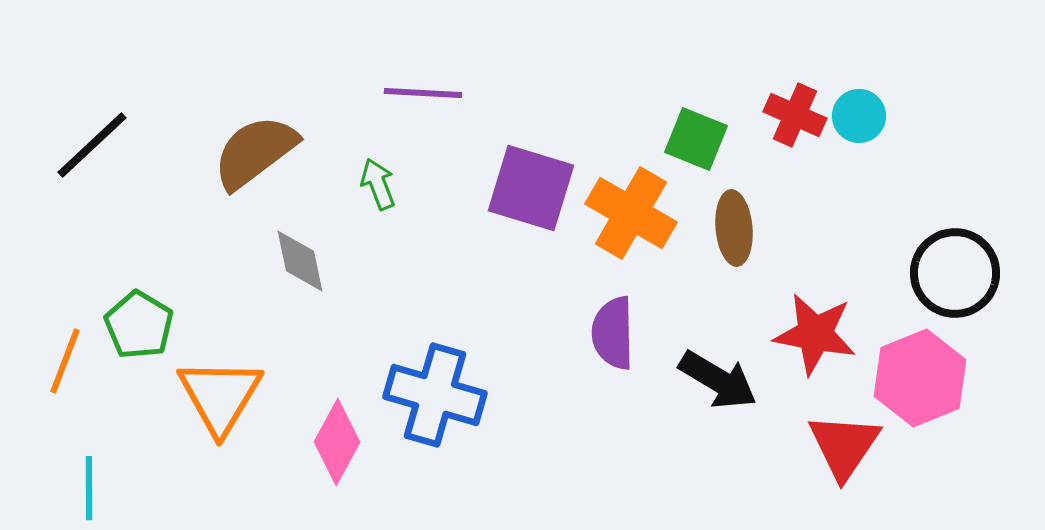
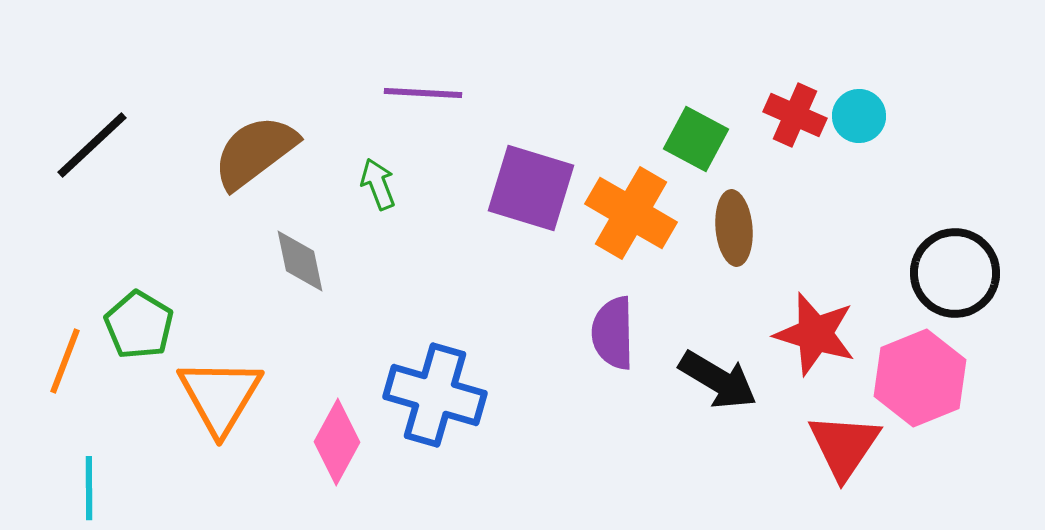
green square: rotated 6 degrees clockwise
red star: rotated 6 degrees clockwise
